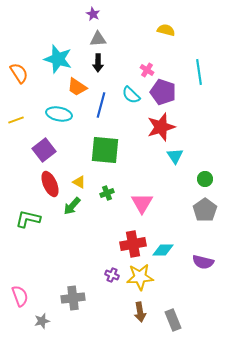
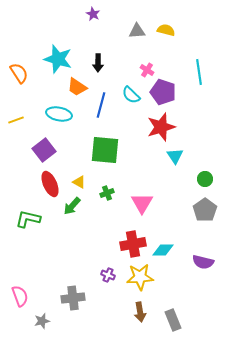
gray triangle: moved 39 px right, 8 px up
purple cross: moved 4 px left
